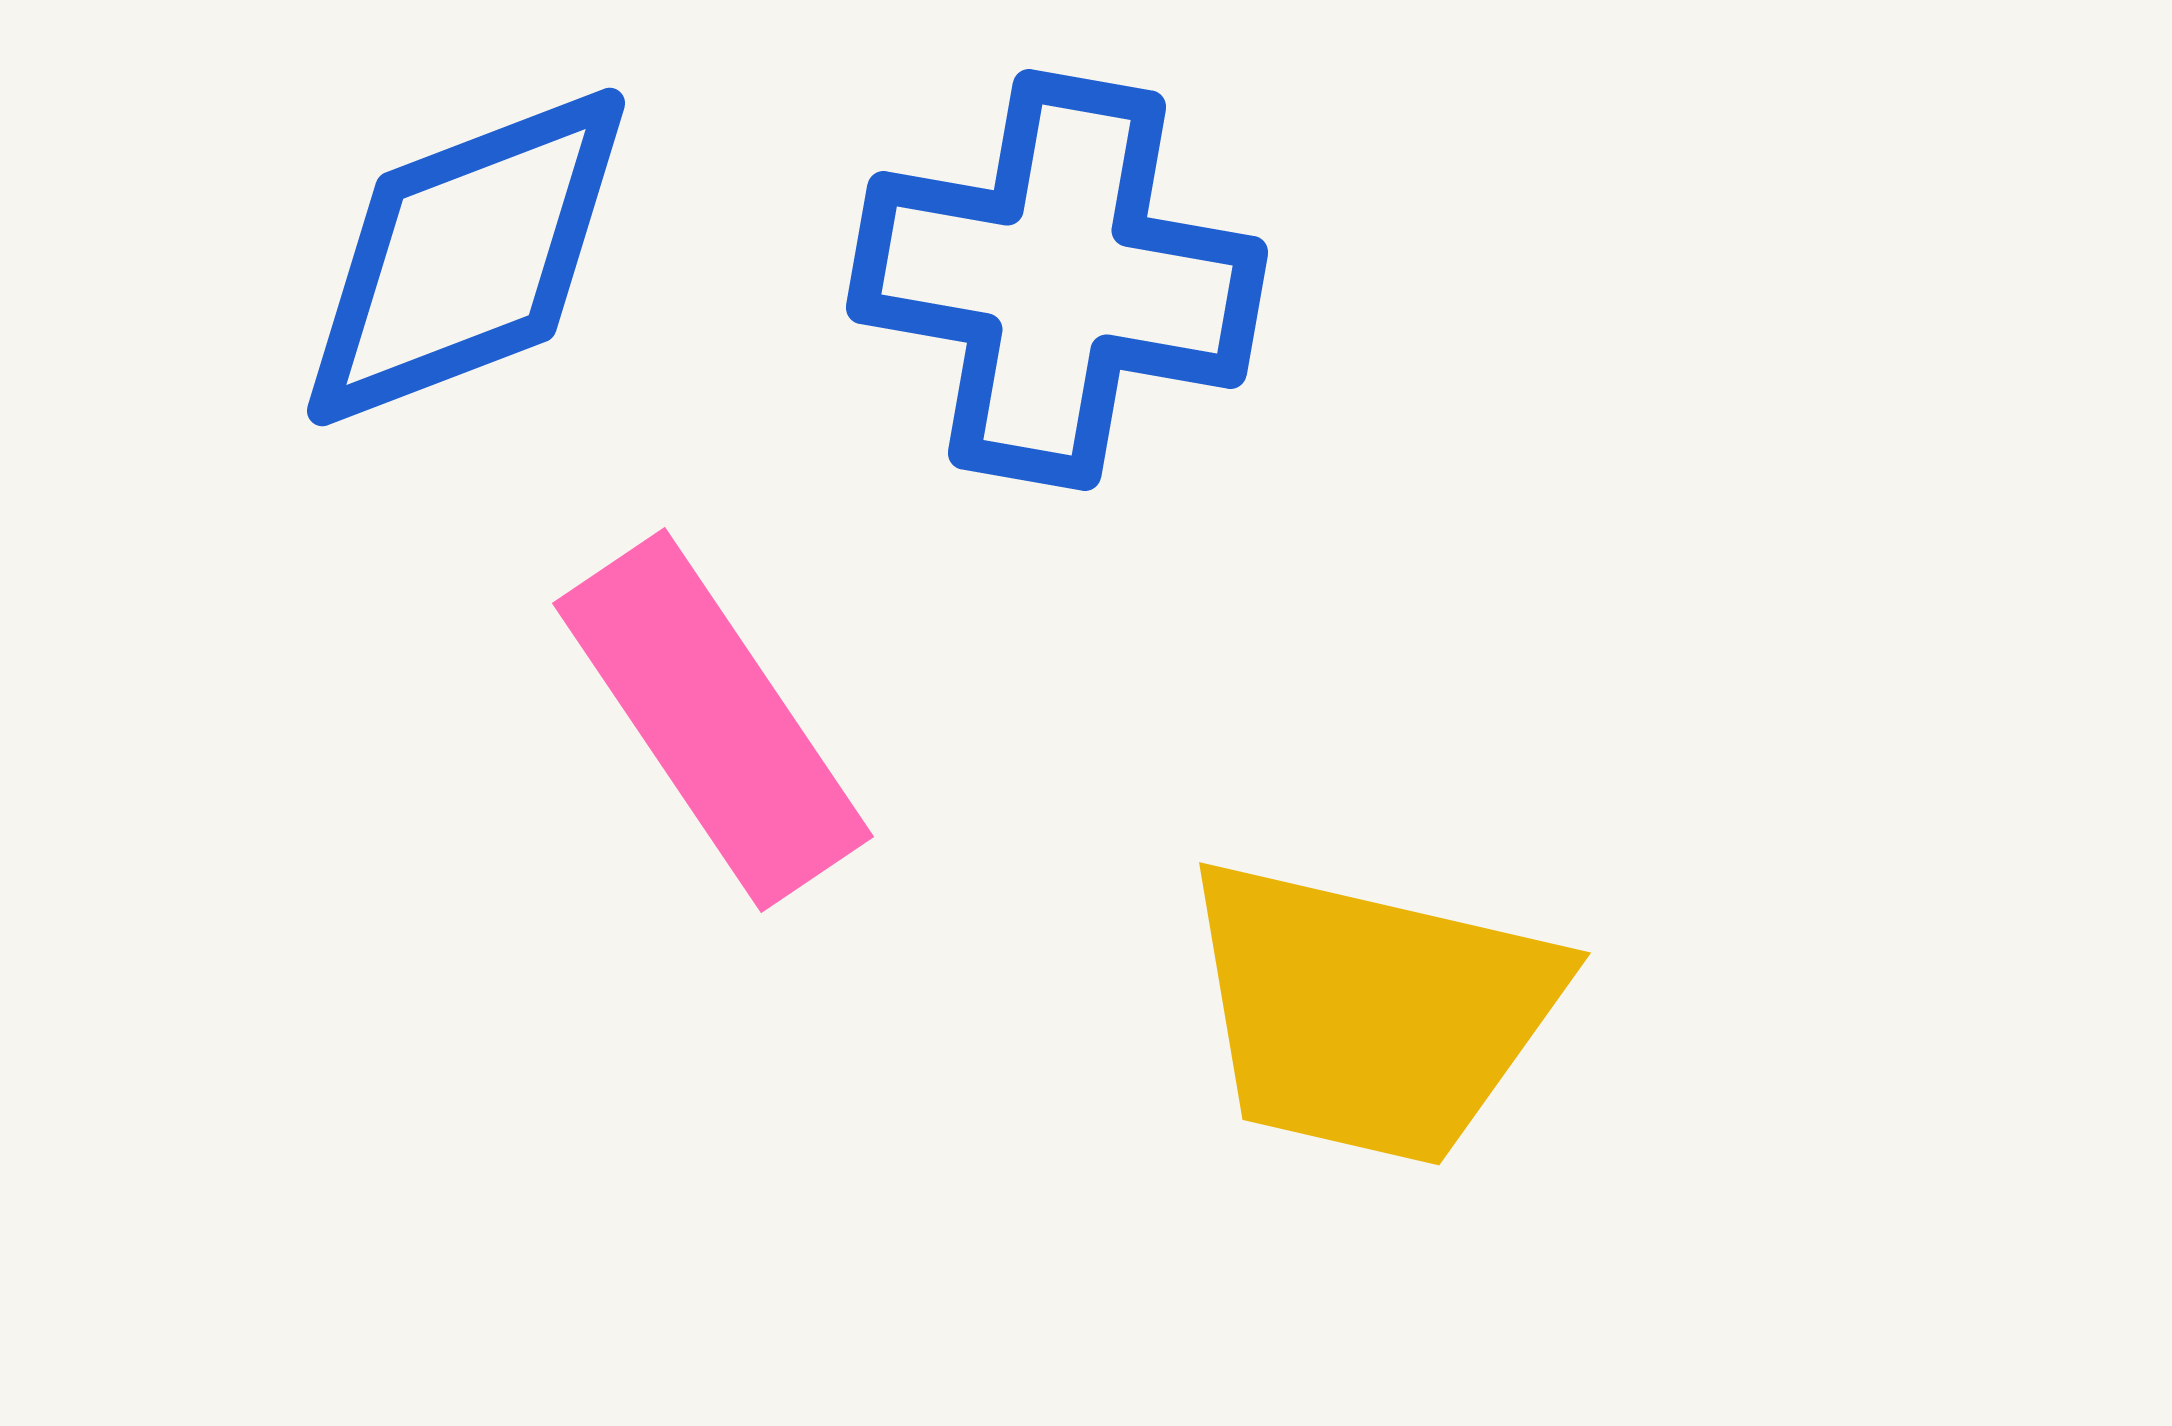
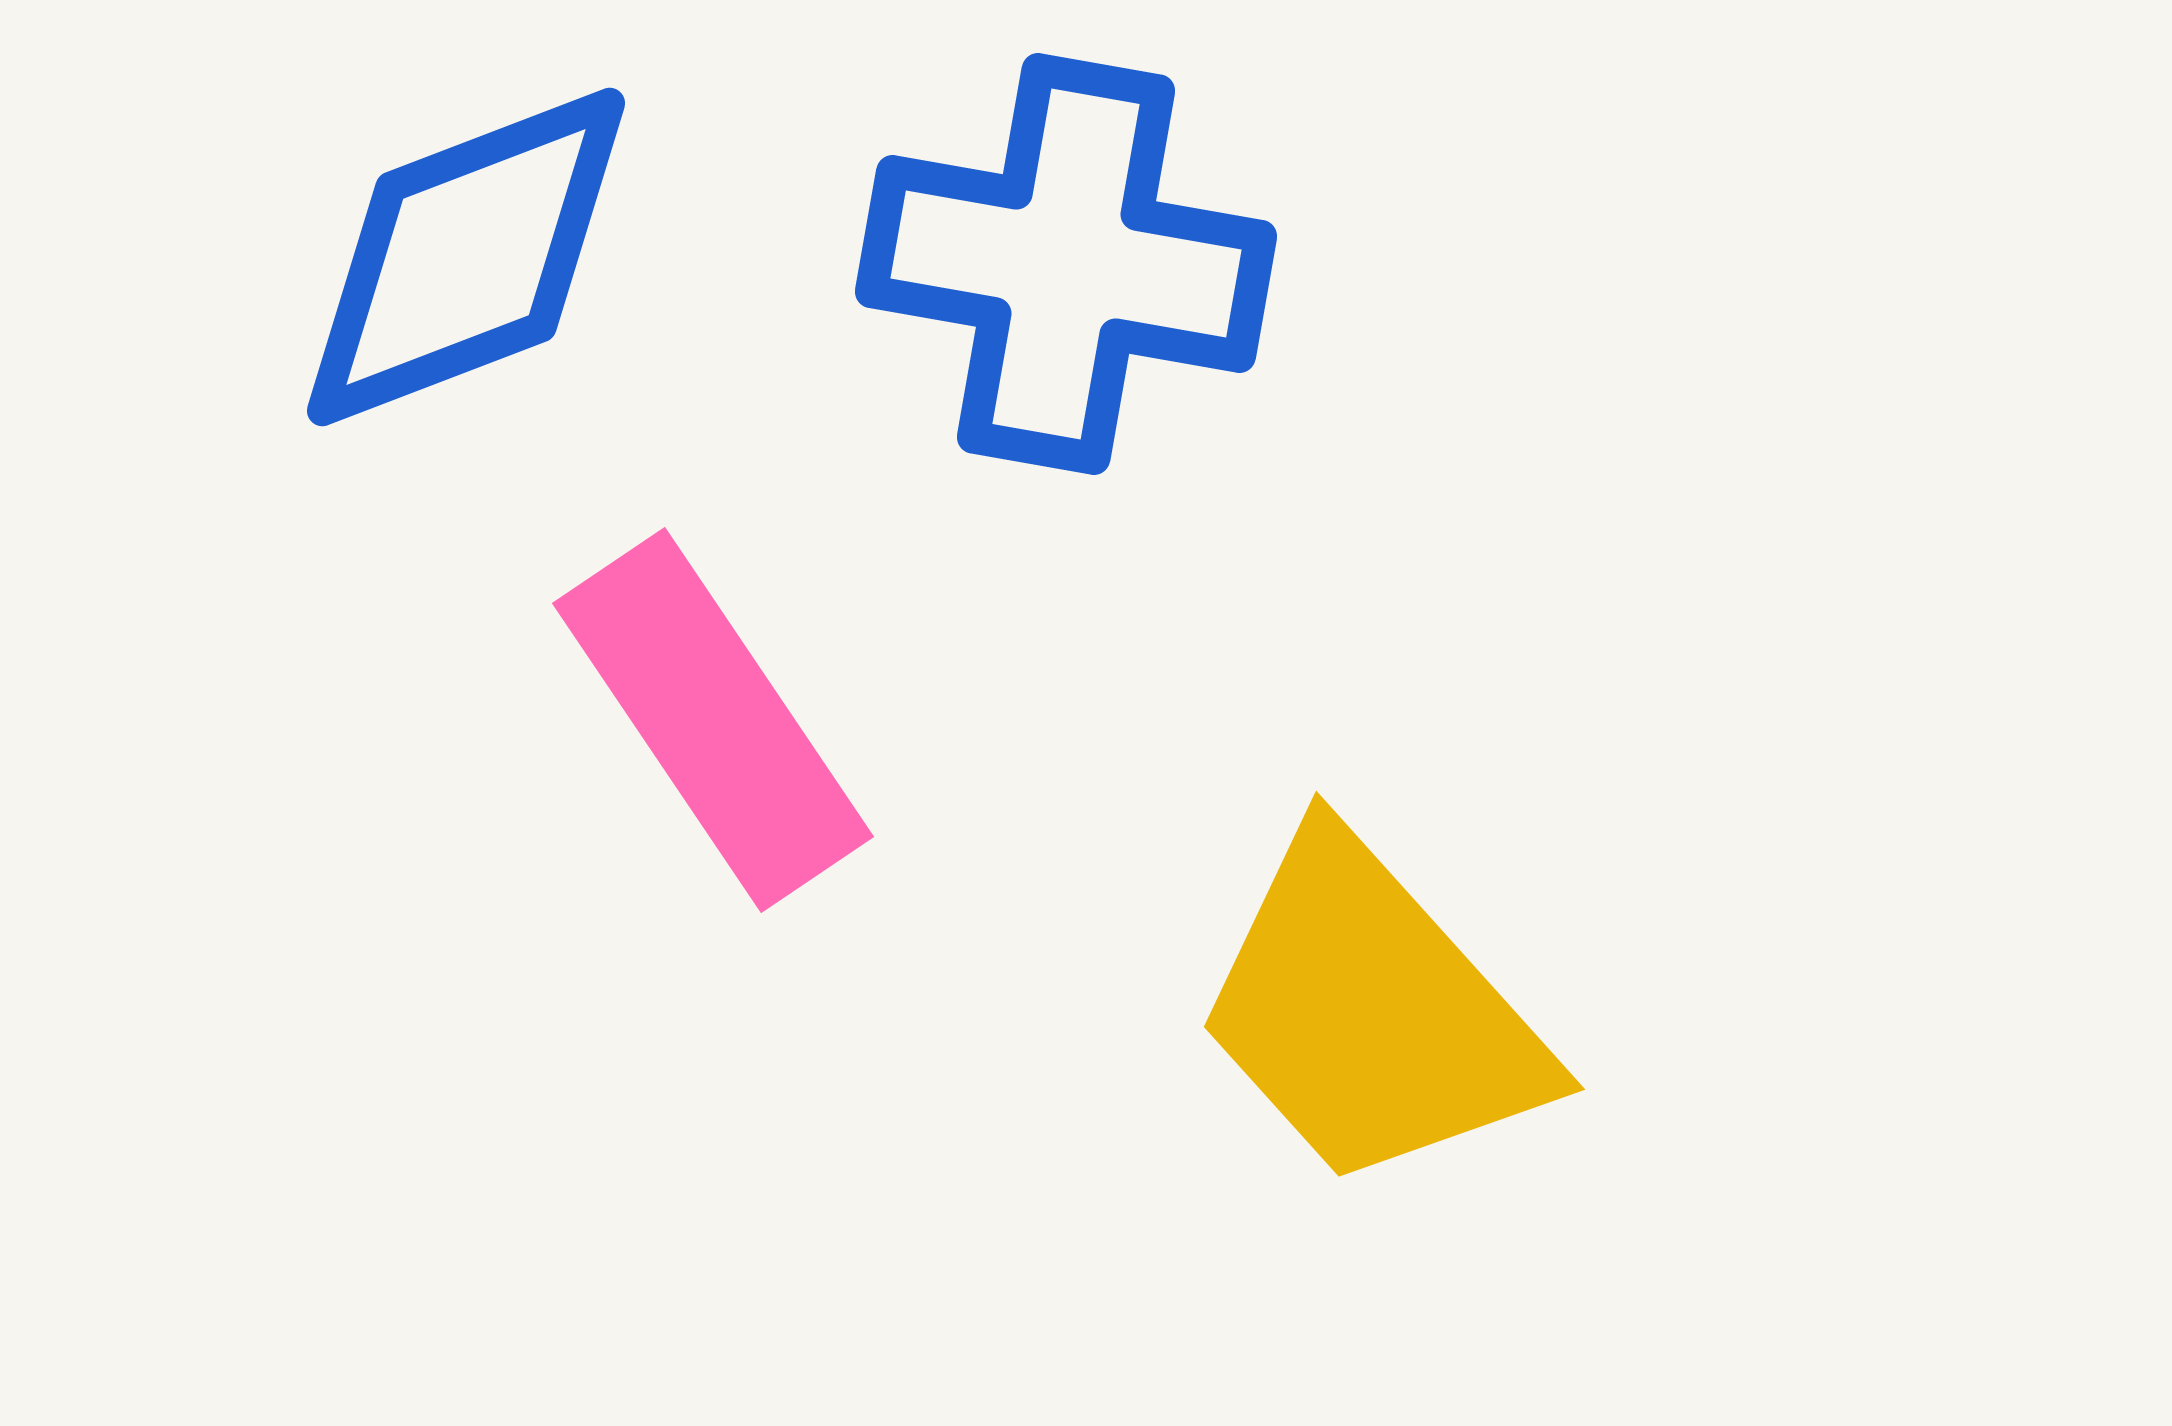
blue cross: moved 9 px right, 16 px up
yellow trapezoid: rotated 35 degrees clockwise
